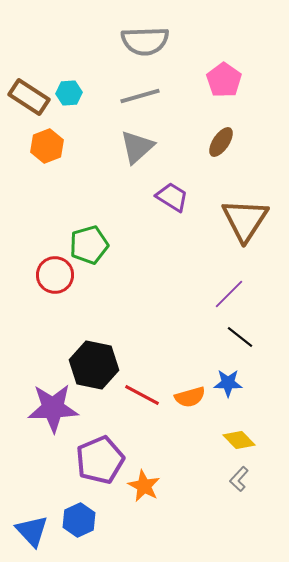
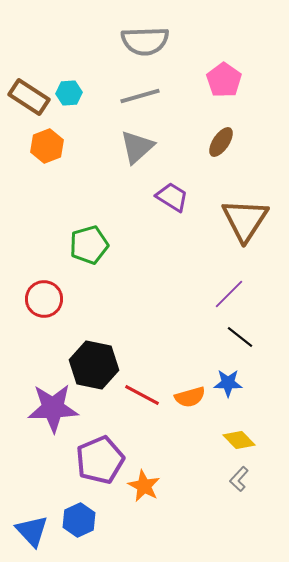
red circle: moved 11 px left, 24 px down
